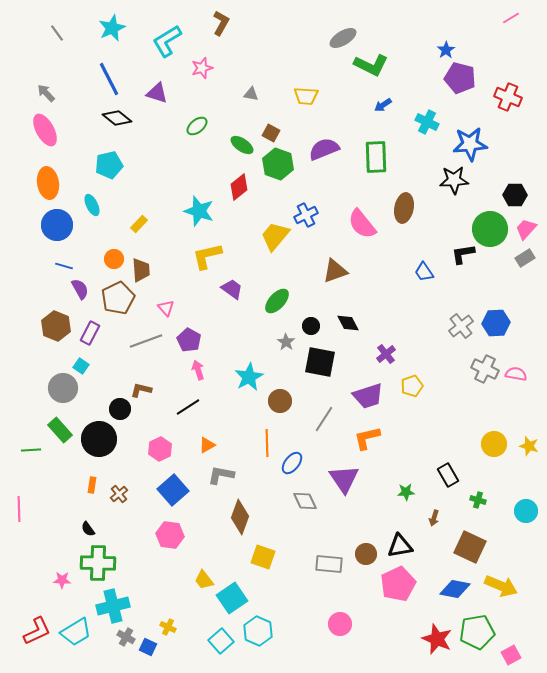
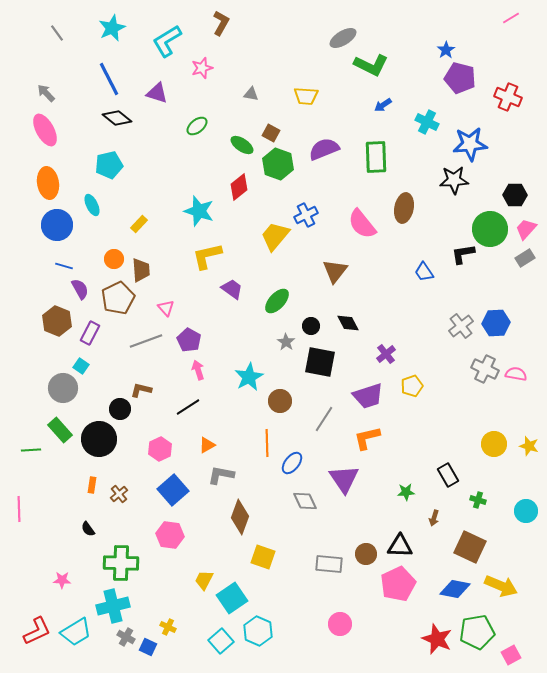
brown triangle at (335, 271): rotated 32 degrees counterclockwise
brown hexagon at (56, 326): moved 1 px right, 5 px up
black triangle at (400, 546): rotated 12 degrees clockwise
green cross at (98, 563): moved 23 px right
yellow trapezoid at (204, 580): rotated 65 degrees clockwise
